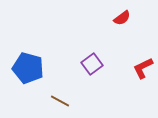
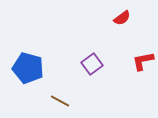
red L-shape: moved 7 px up; rotated 15 degrees clockwise
